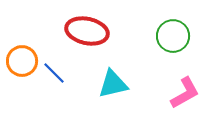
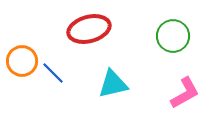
red ellipse: moved 2 px right, 2 px up; rotated 27 degrees counterclockwise
blue line: moved 1 px left
